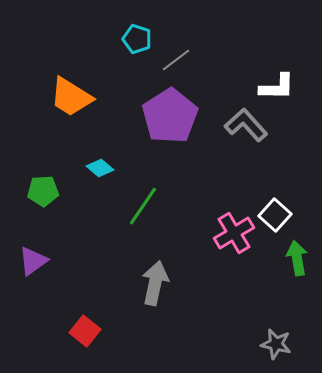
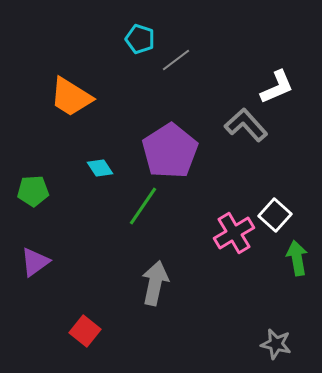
cyan pentagon: moved 3 px right
white L-shape: rotated 24 degrees counterclockwise
purple pentagon: moved 35 px down
cyan diamond: rotated 16 degrees clockwise
green pentagon: moved 10 px left
purple triangle: moved 2 px right, 1 px down
